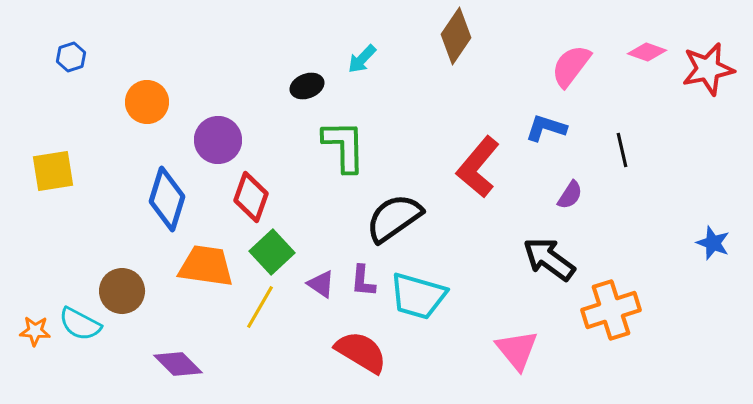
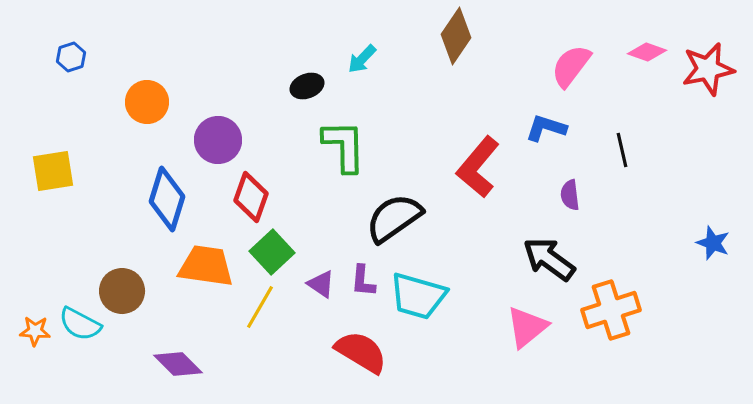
purple semicircle: rotated 140 degrees clockwise
pink triangle: moved 10 px right, 23 px up; rotated 30 degrees clockwise
